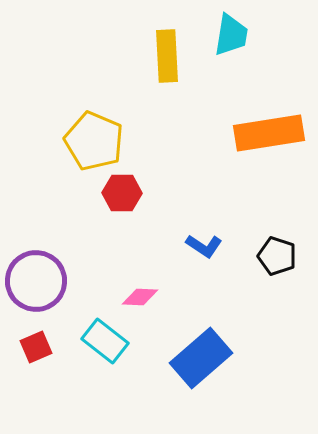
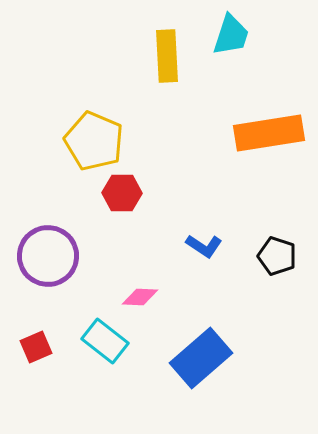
cyan trapezoid: rotated 9 degrees clockwise
purple circle: moved 12 px right, 25 px up
